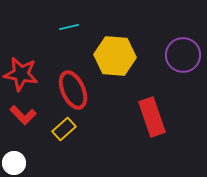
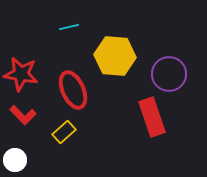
purple circle: moved 14 px left, 19 px down
yellow rectangle: moved 3 px down
white circle: moved 1 px right, 3 px up
